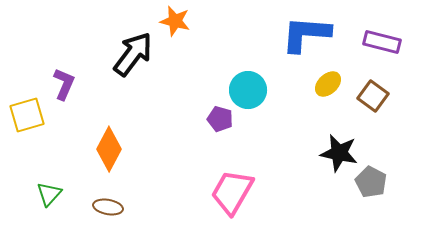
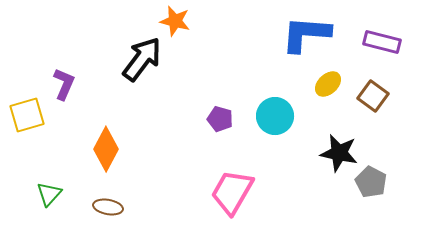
black arrow: moved 9 px right, 5 px down
cyan circle: moved 27 px right, 26 px down
orange diamond: moved 3 px left
